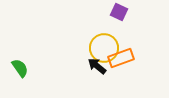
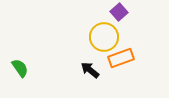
purple square: rotated 24 degrees clockwise
yellow circle: moved 11 px up
black arrow: moved 7 px left, 4 px down
